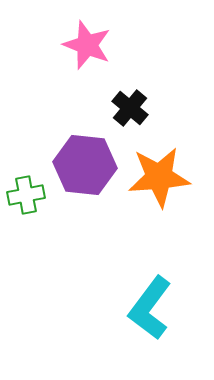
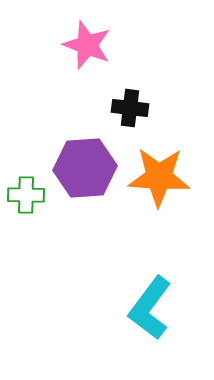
black cross: rotated 33 degrees counterclockwise
purple hexagon: moved 3 px down; rotated 10 degrees counterclockwise
orange star: rotated 8 degrees clockwise
green cross: rotated 12 degrees clockwise
